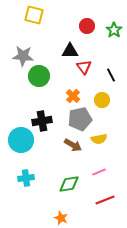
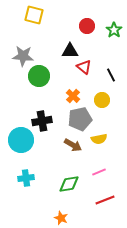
red triangle: rotated 14 degrees counterclockwise
